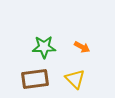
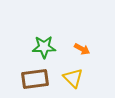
orange arrow: moved 2 px down
yellow triangle: moved 2 px left, 1 px up
